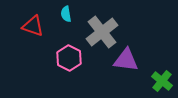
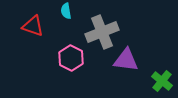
cyan semicircle: moved 3 px up
gray cross: rotated 16 degrees clockwise
pink hexagon: moved 2 px right
